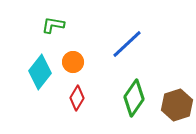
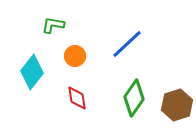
orange circle: moved 2 px right, 6 px up
cyan diamond: moved 8 px left
red diamond: rotated 40 degrees counterclockwise
